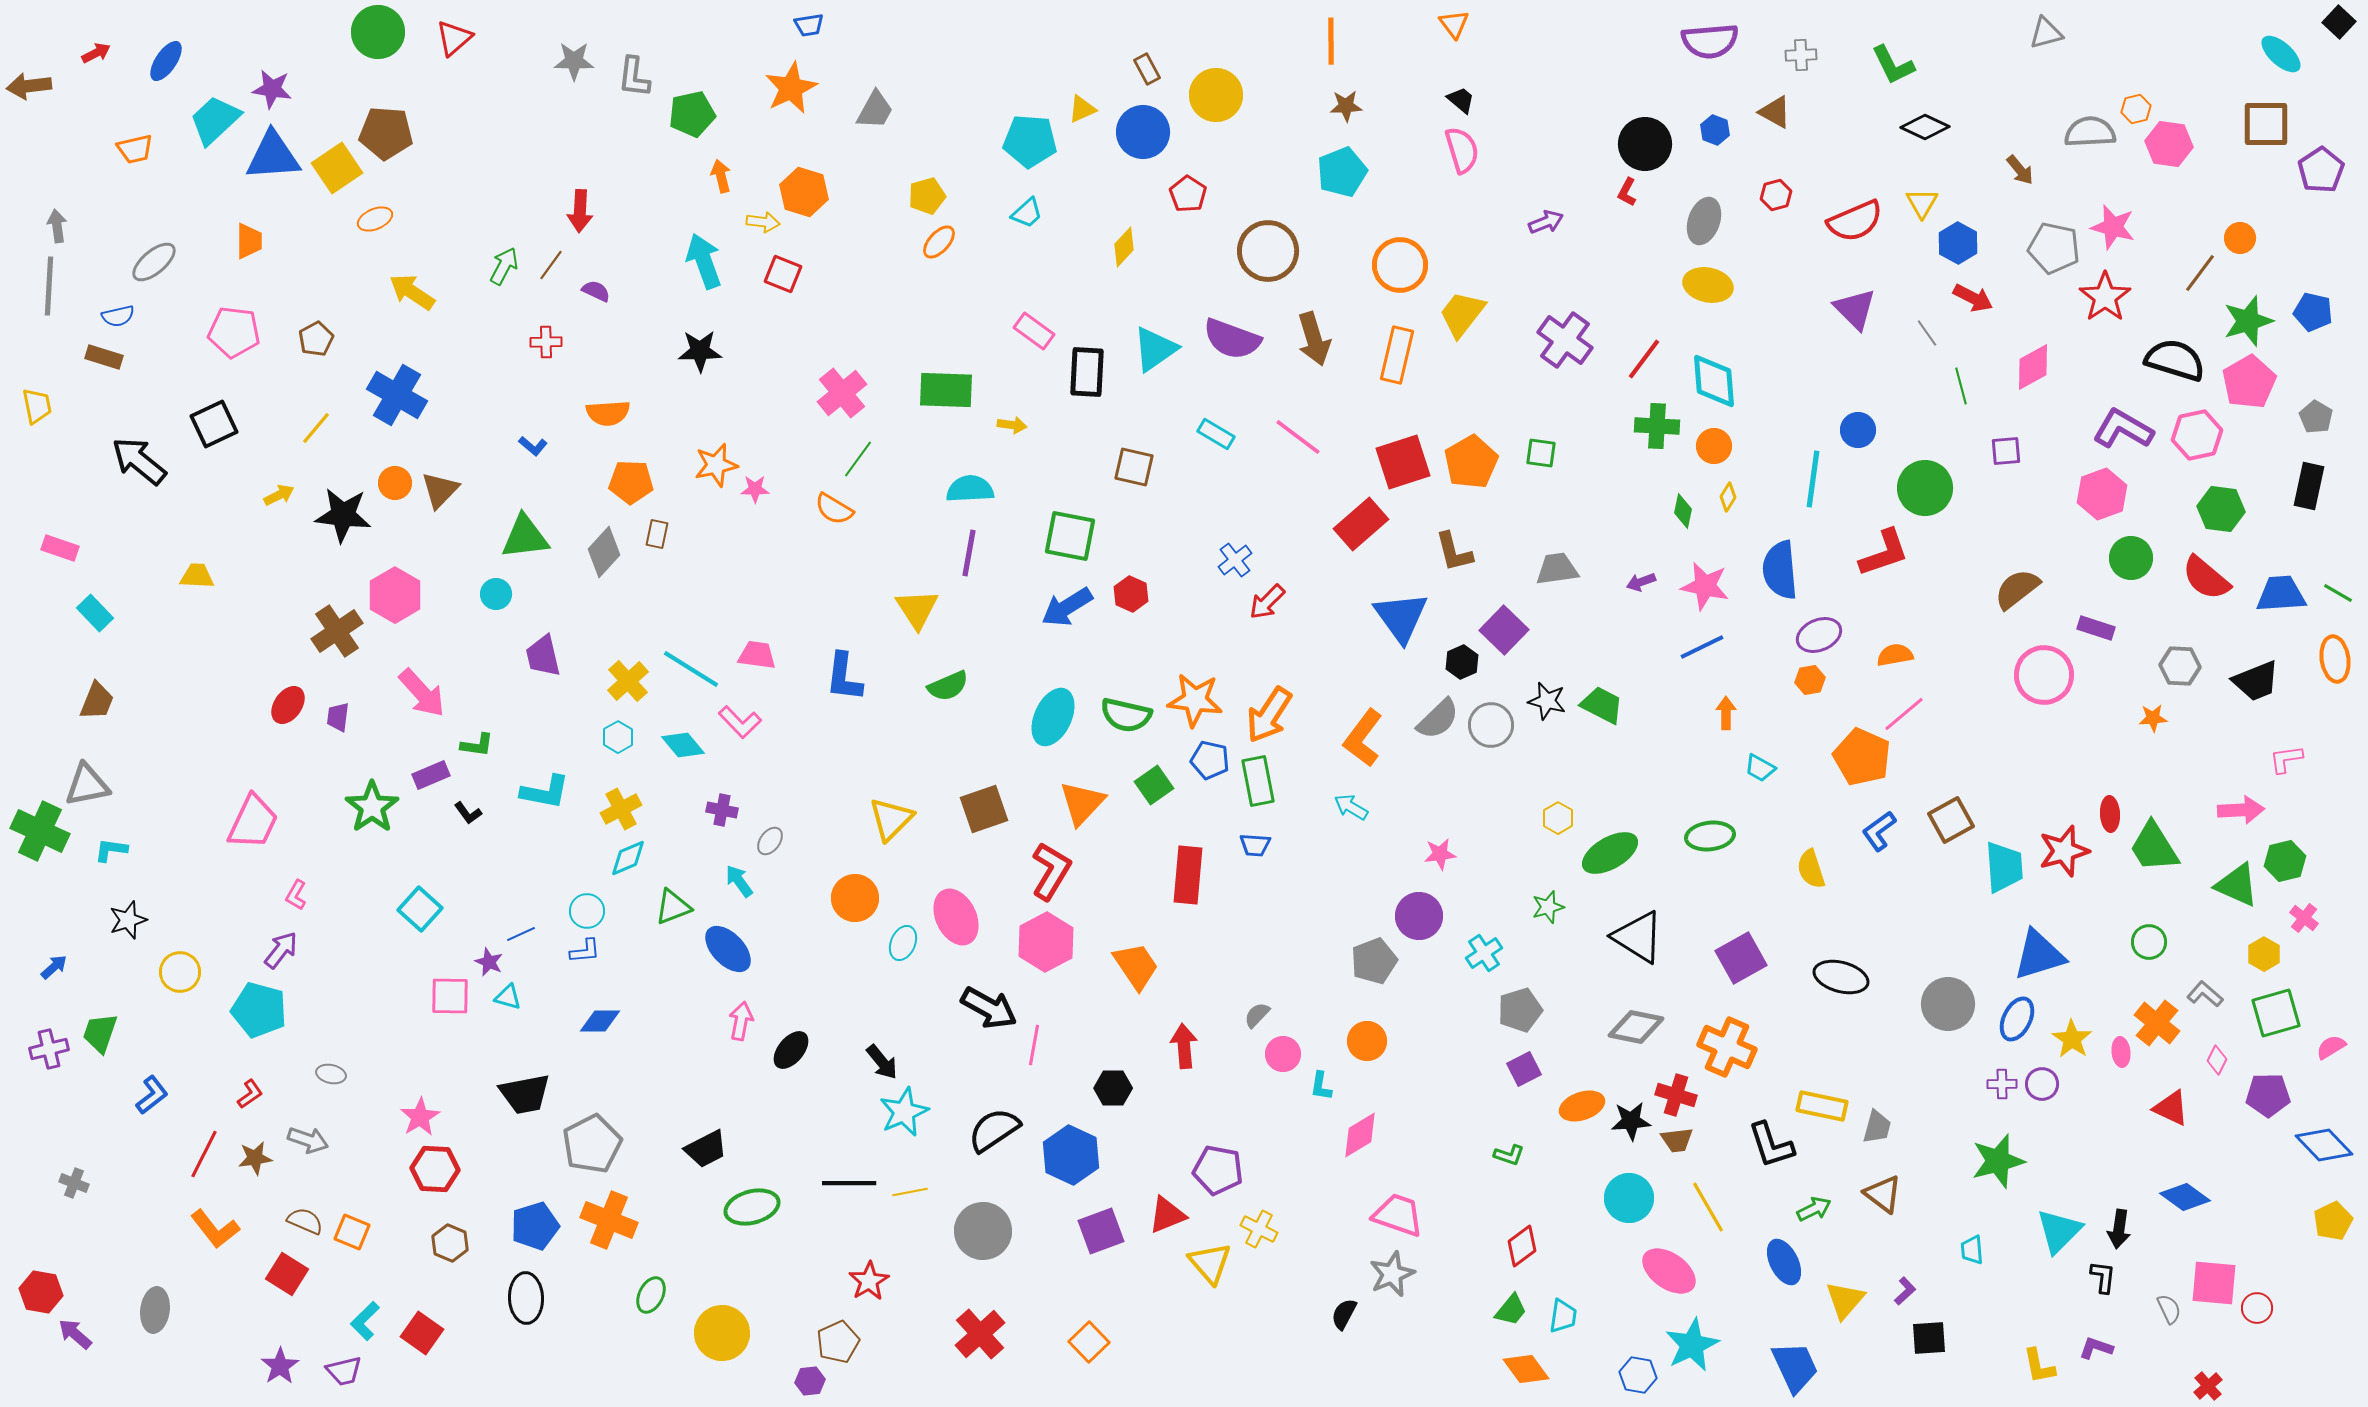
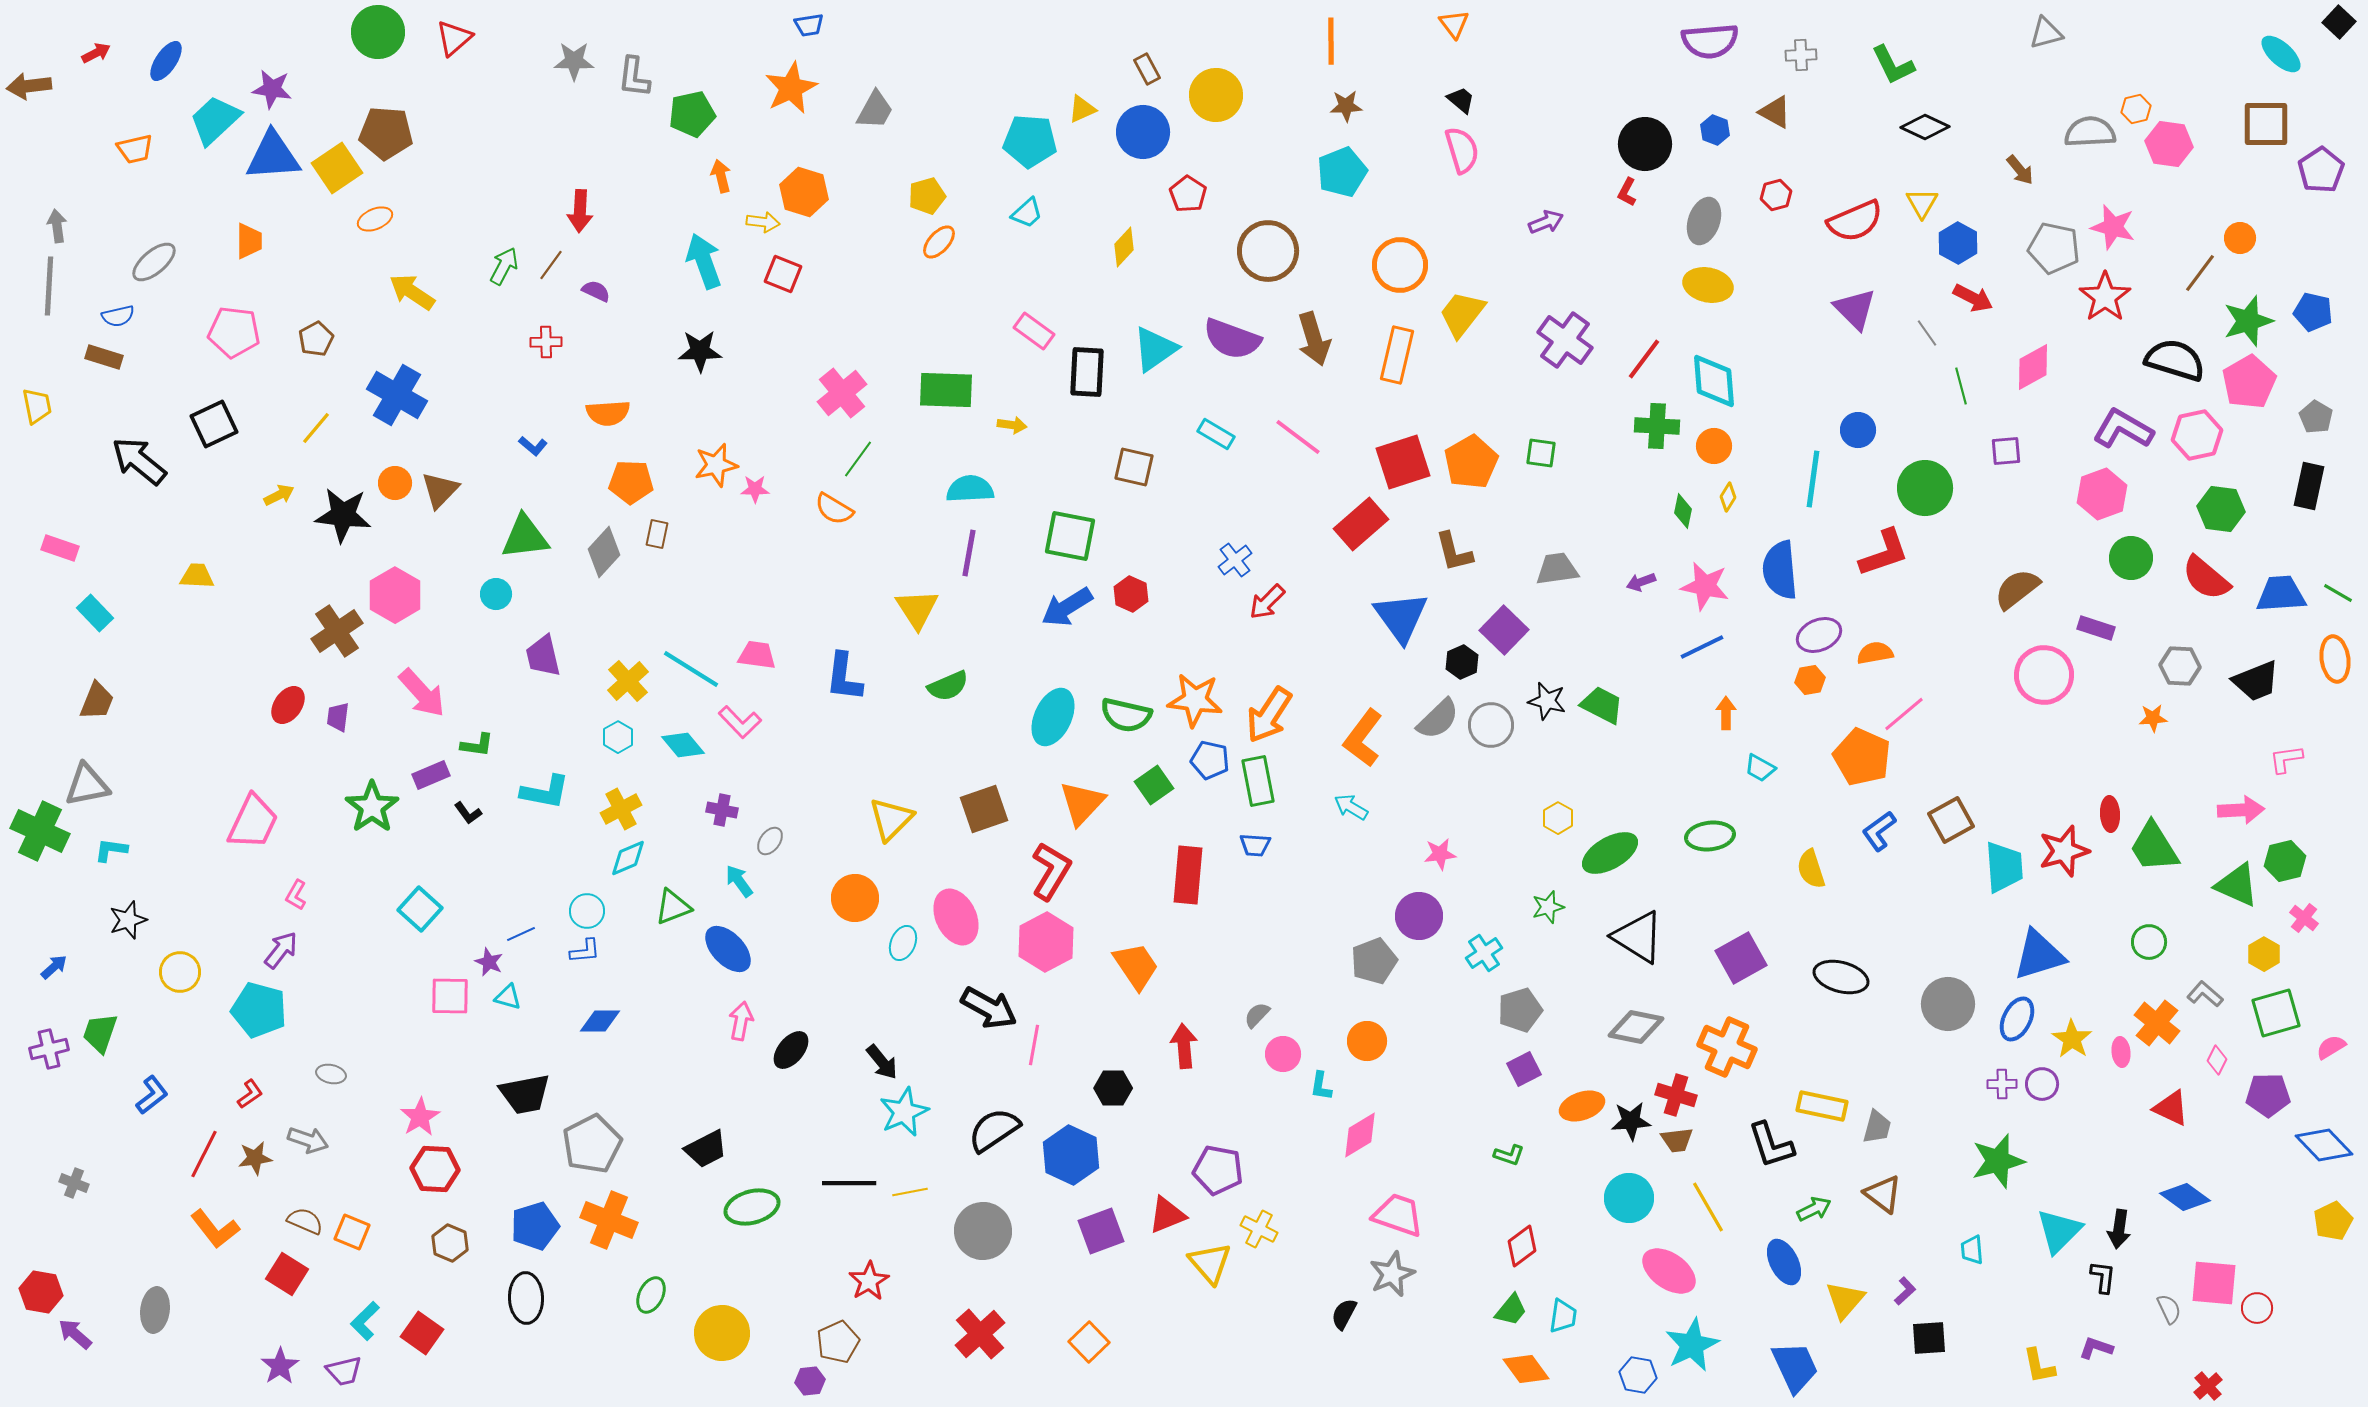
orange semicircle at (1895, 655): moved 20 px left, 2 px up
